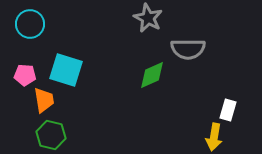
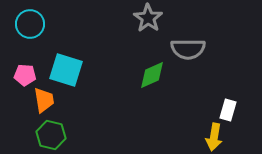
gray star: rotated 8 degrees clockwise
